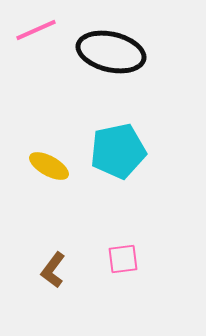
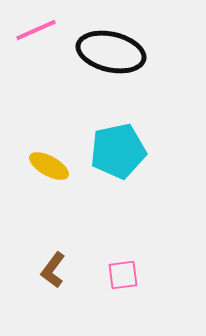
pink square: moved 16 px down
